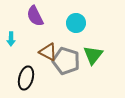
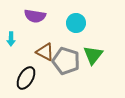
purple semicircle: rotated 55 degrees counterclockwise
brown triangle: moved 3 px left
black ellipse: rotated 15 degrees clockwise
